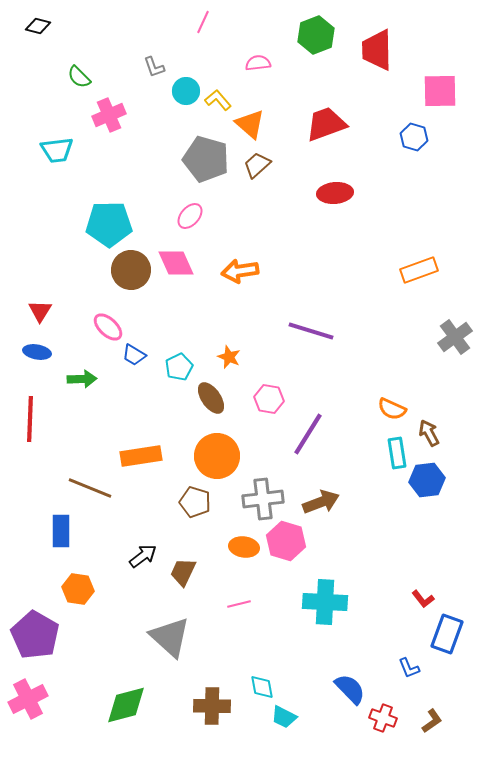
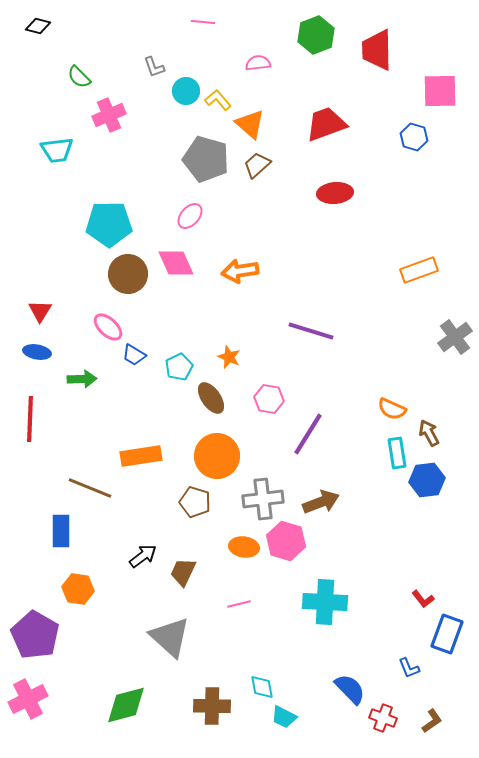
pink line at (203, 22): rotated 70 degrees clockwise
brown circle at (131, 270): moved 3 px left, 4 px down
